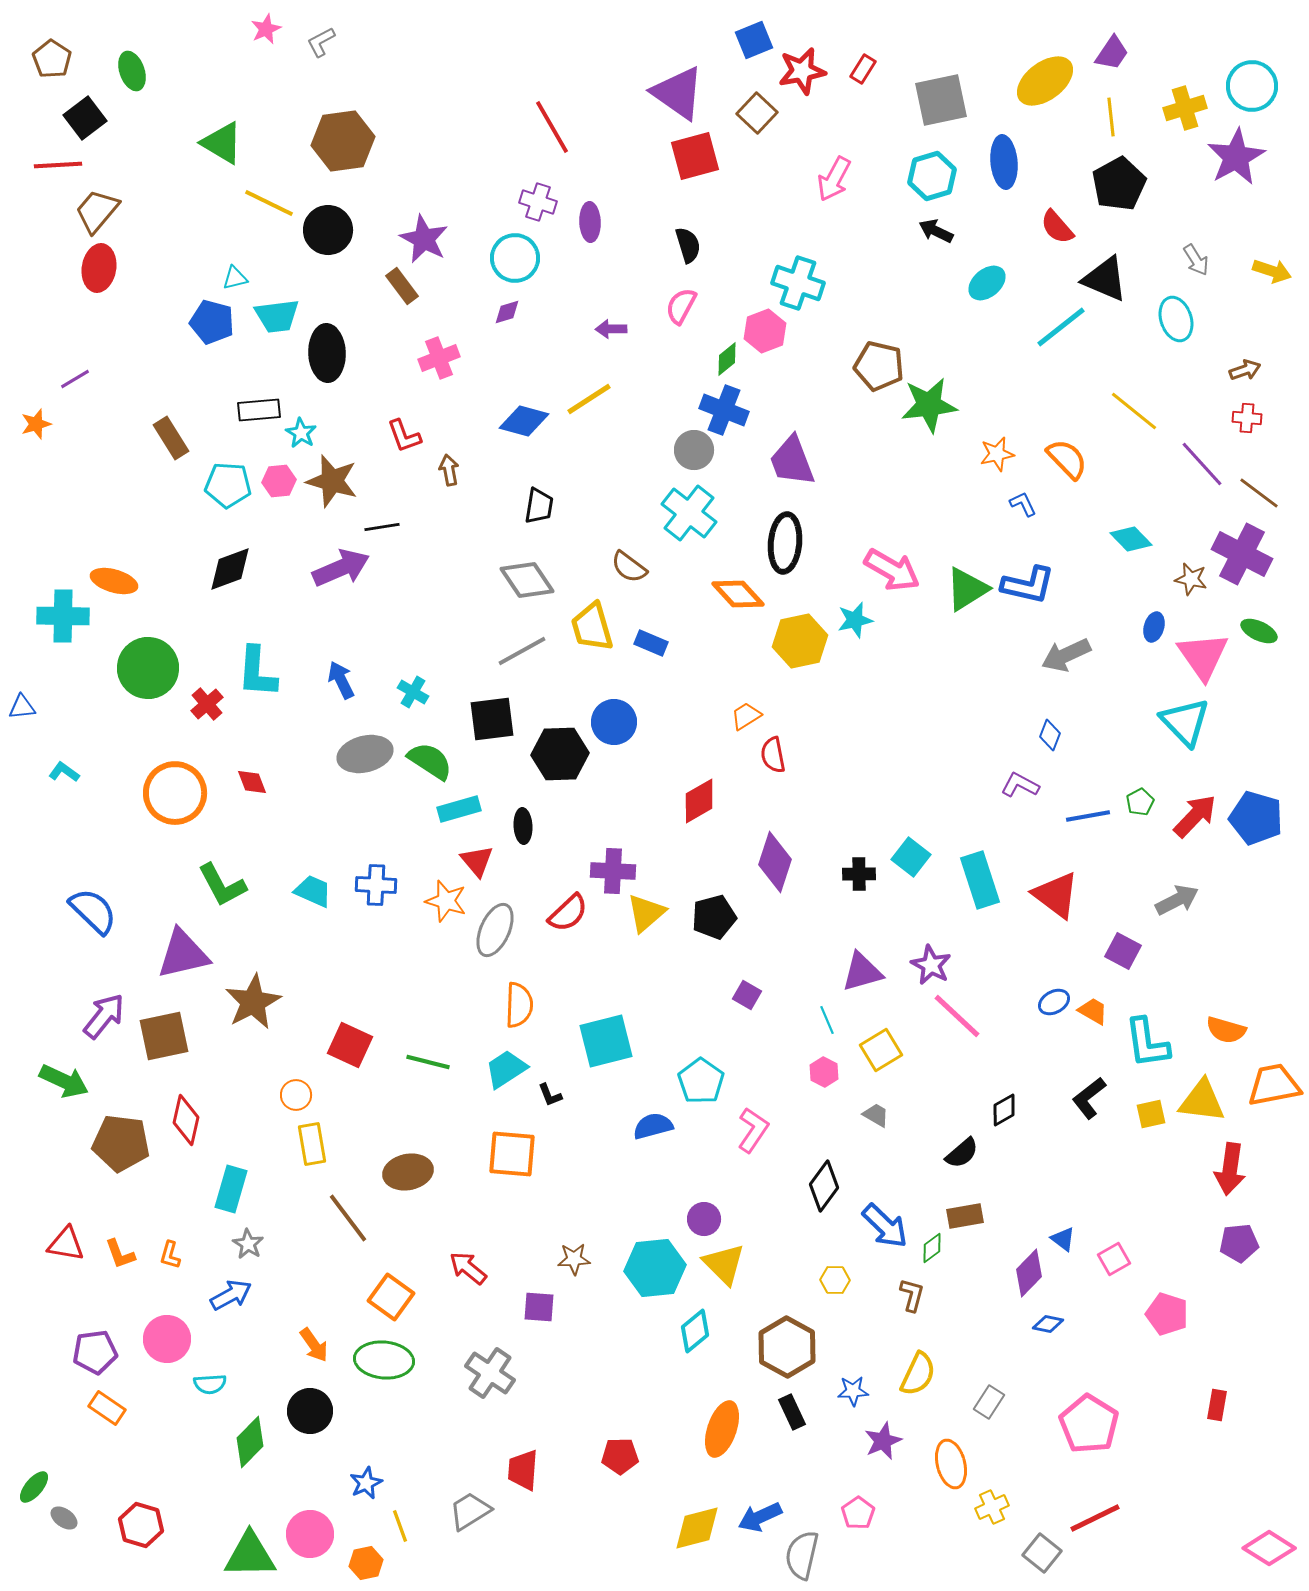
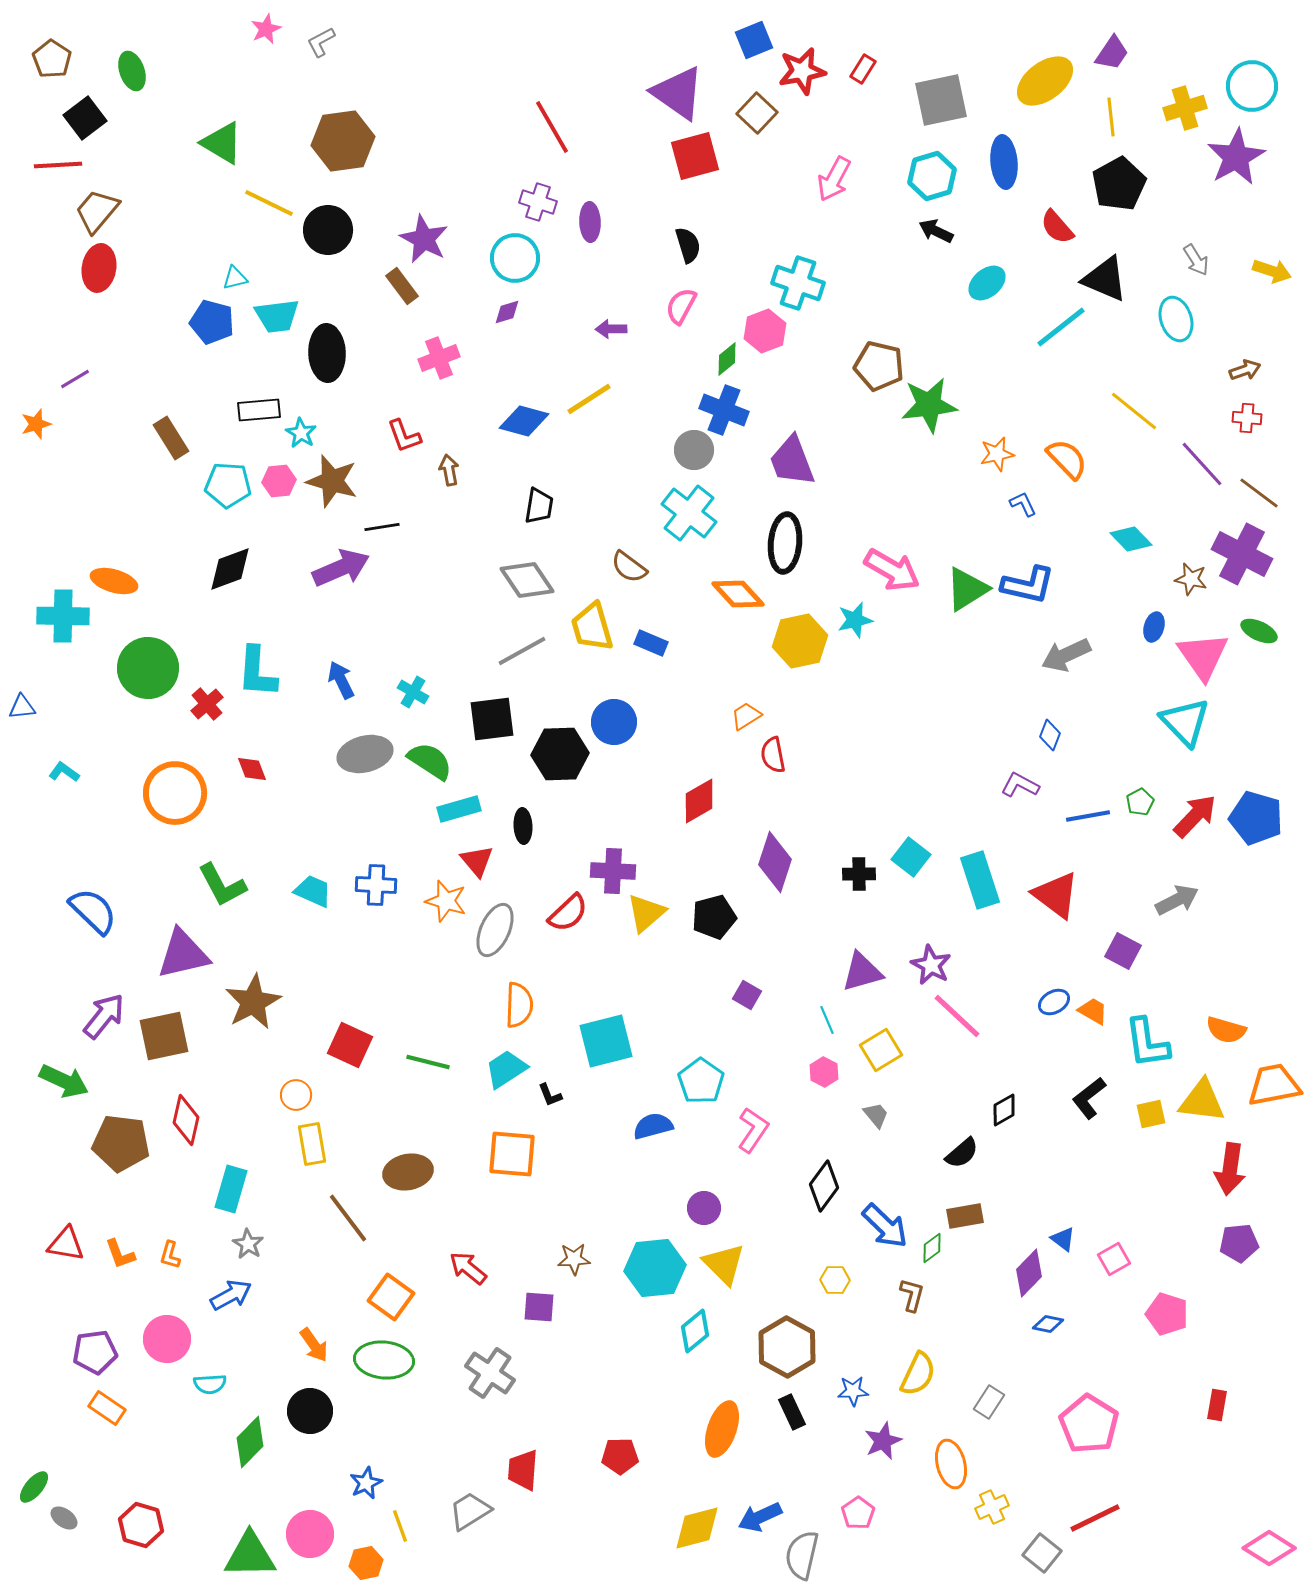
red diamond at (252, 782): moved 13 px up
gray trapezoid at (876, 1115): rotated 20 degrees clockwise
purple circle at (704, 1219): moved 11 px up
